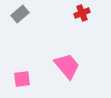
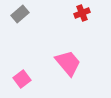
pink trapezoid: moved 1 px right, 3 px up
pink square: rotated 30 degrees counterclockwise
